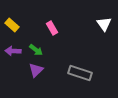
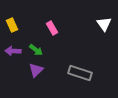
yellow rectangle: rotated 24 degrees clockwise
